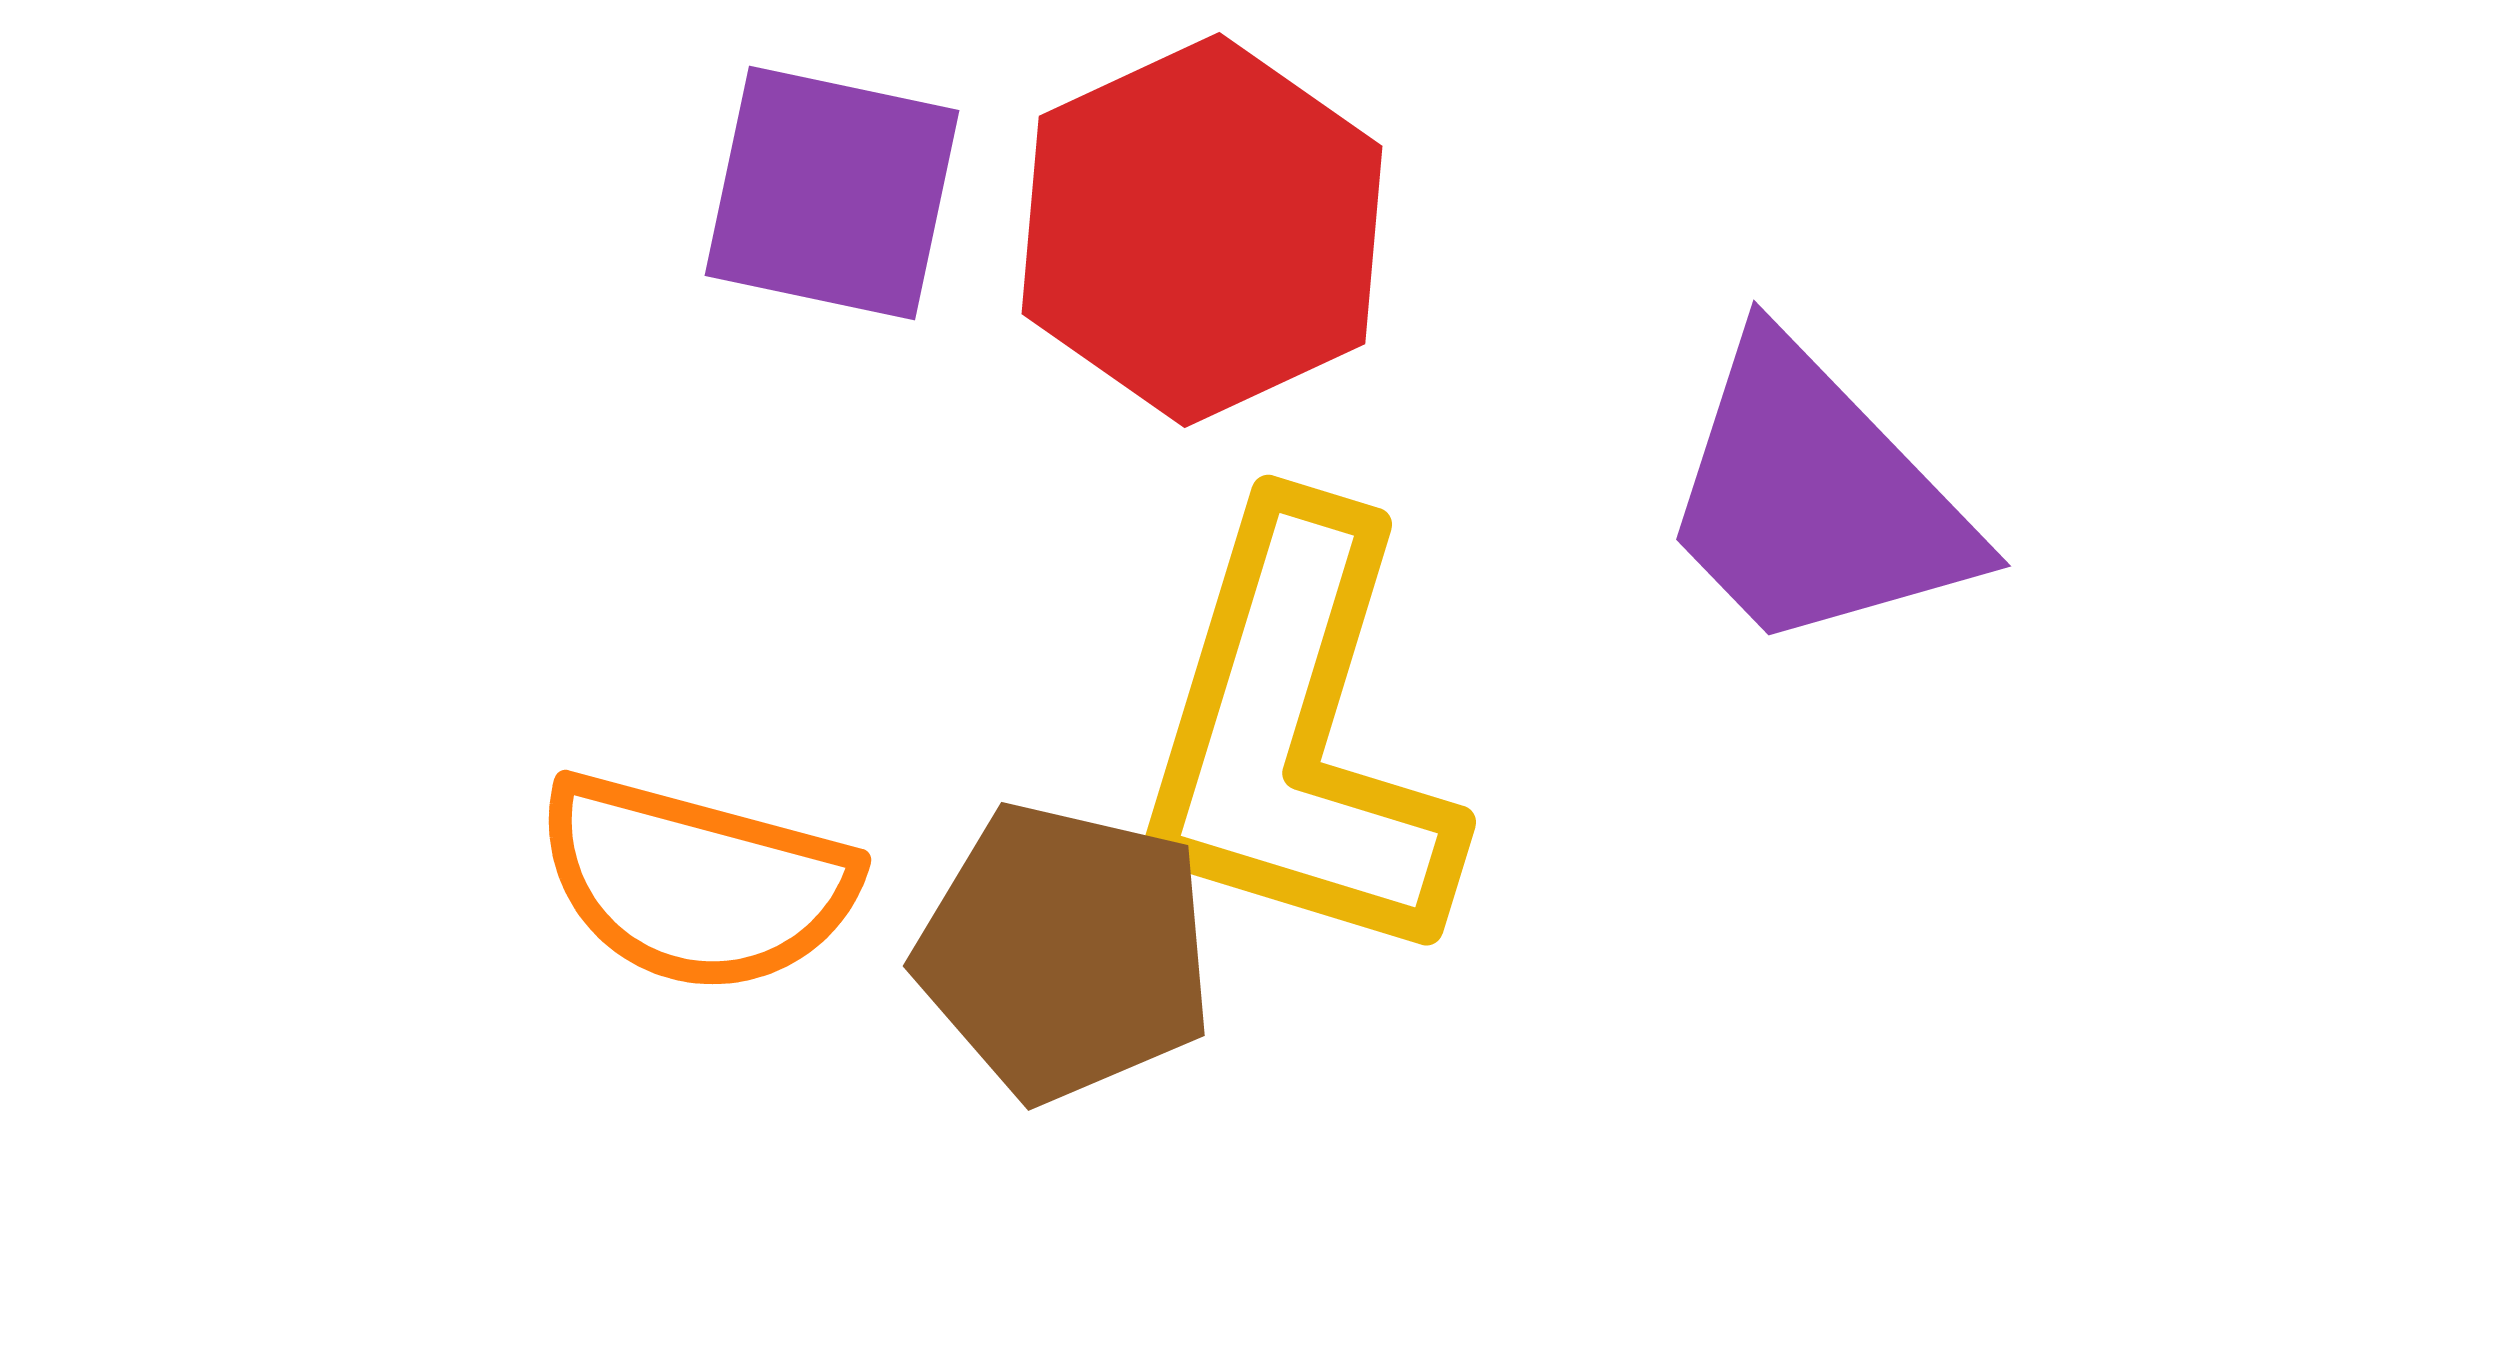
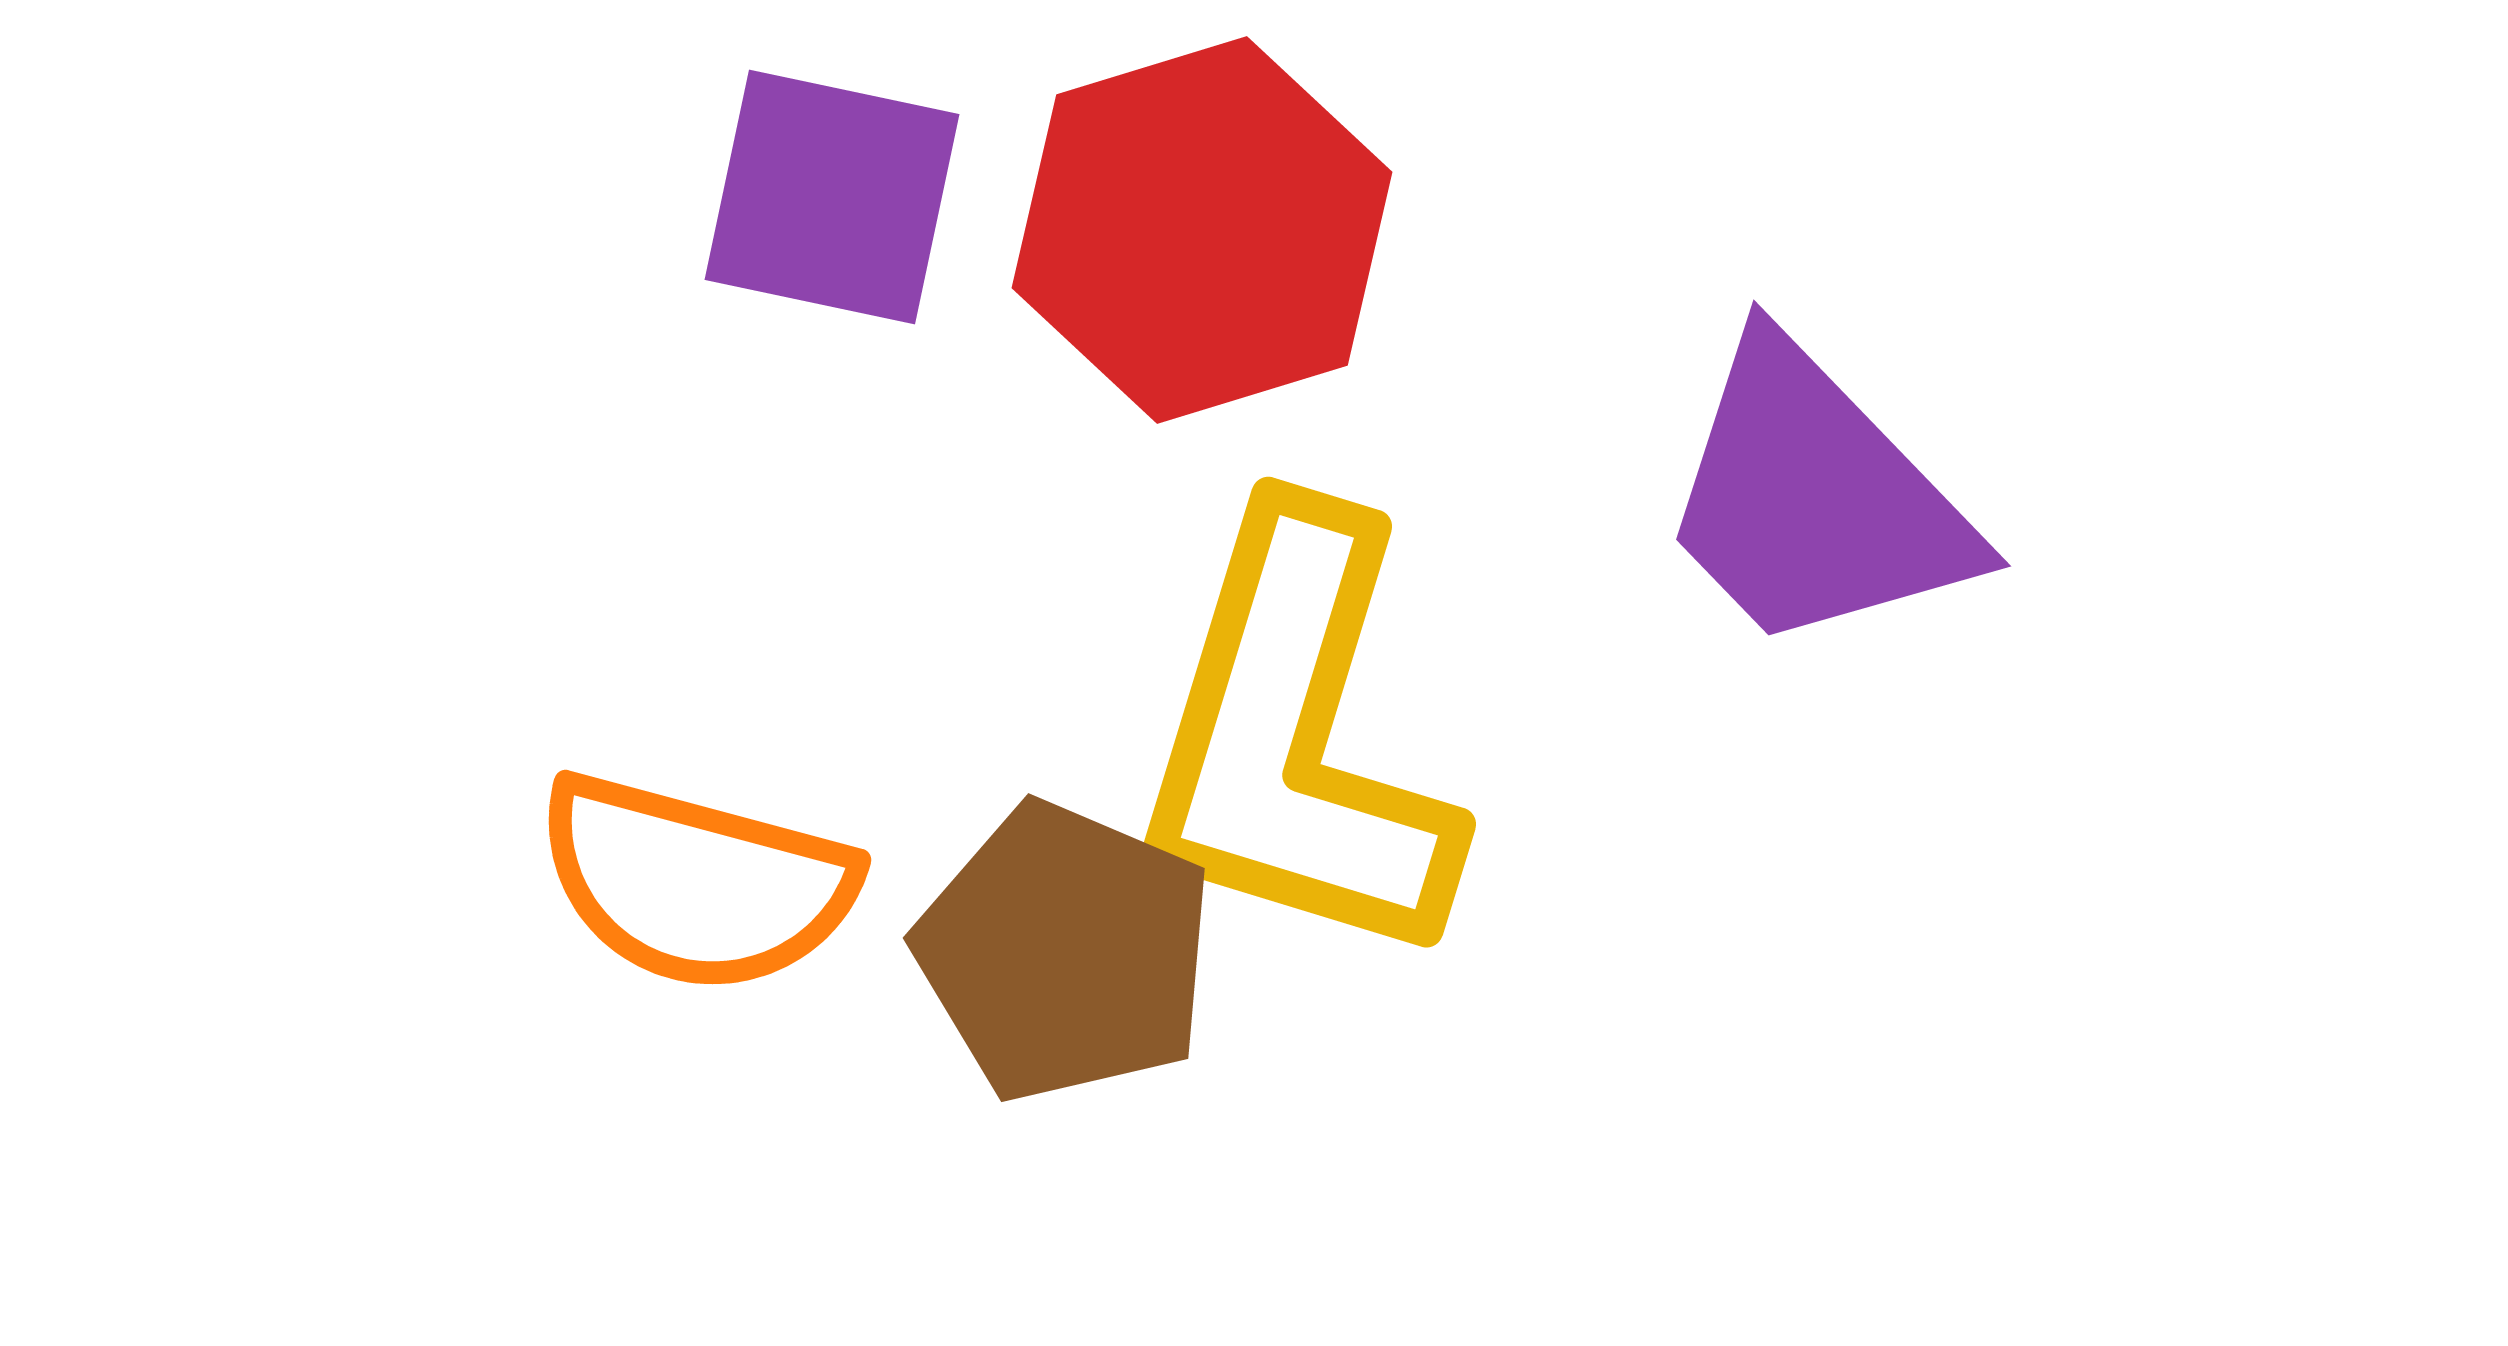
purple square: moved 4 px down
red hexagon: rotated 8 degrees clockwise
yellow L-shape: moved 2 px down
brown pentagon: rotated 10 degrees clockwise
